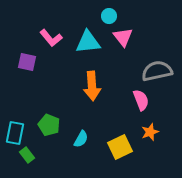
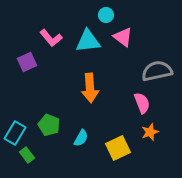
cyan circle: moved 3 px left, 1 px up
pink triangle: rotated 15 degrees counterclockwise
cyan triangle: moved 1 px up
purple square: rotated 36 degrees counterclockwise
orange arrow: moved 2 px left, 2 px down
pink semicircle: moved 1 px right, 3 px down
cyan rectangle: rotated 20 degrees clockwise
cyan semicircle: moved 1 px up
yellow square: moved 2 px left, 1 px down
